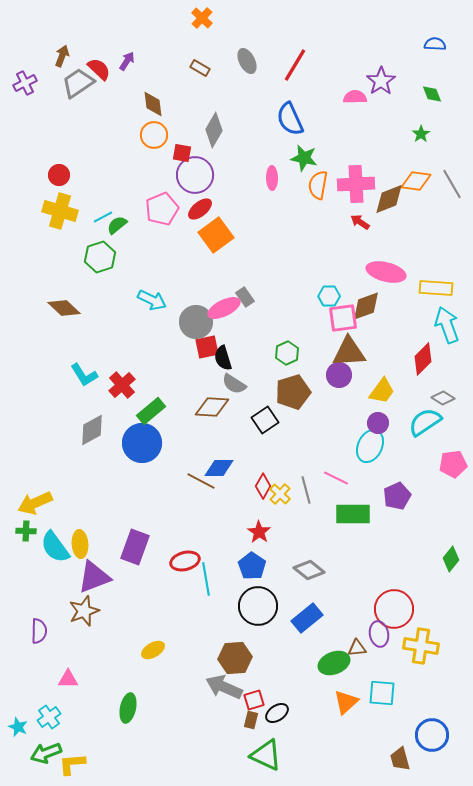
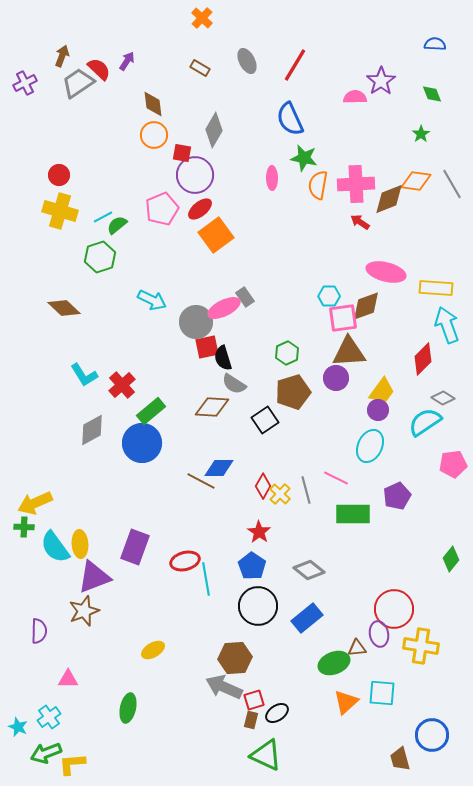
purple circle at (339, 375): moved 3 px left, 3 px down
purple circle at (378, 423): moved 13 px up
green cross at (26, 531): moved 2 px left, 4 px up
